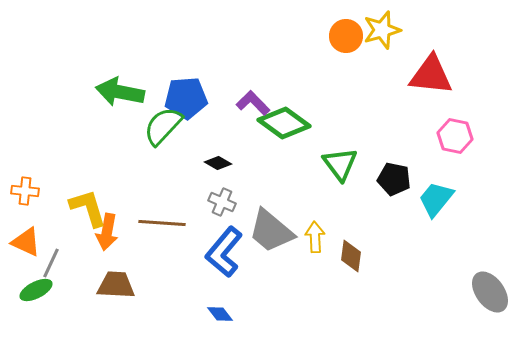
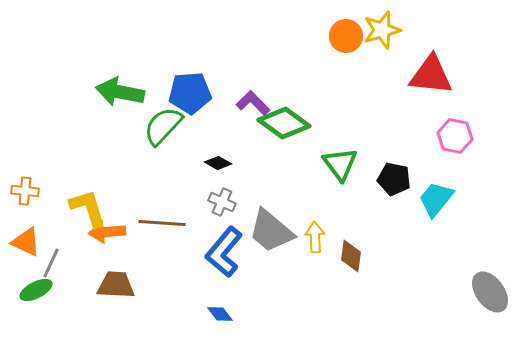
blue pentagon: moved 4 px right, 5 px up
orange arrow: rotated 75 degrees clockwise
